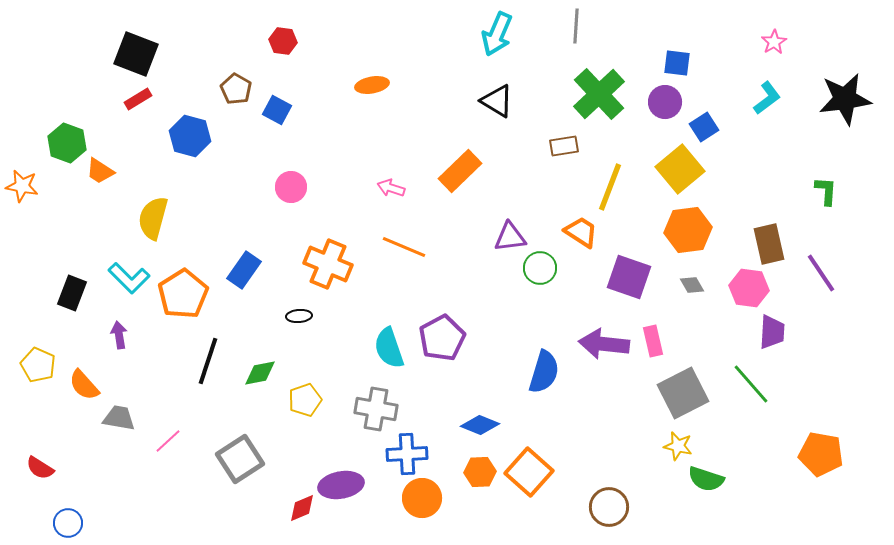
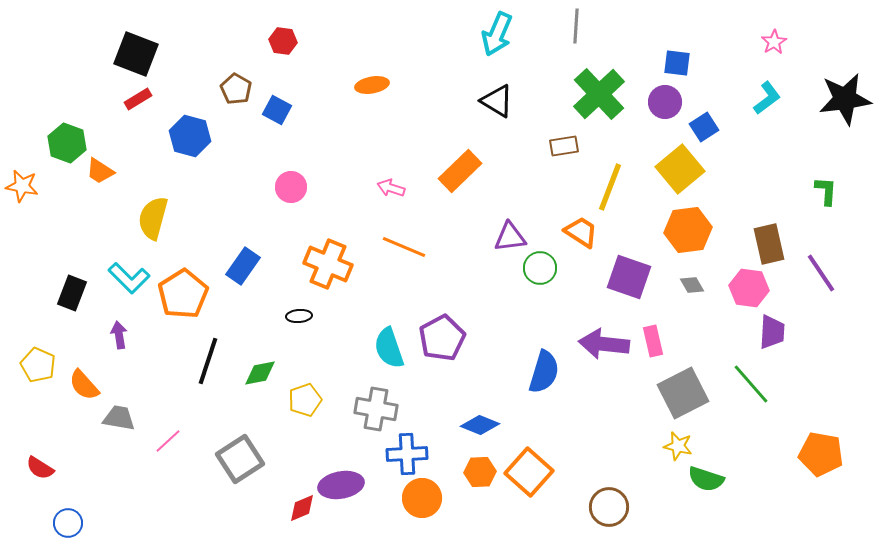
blue rectangle at (244, 270): moved 1 px left, 4 px up
